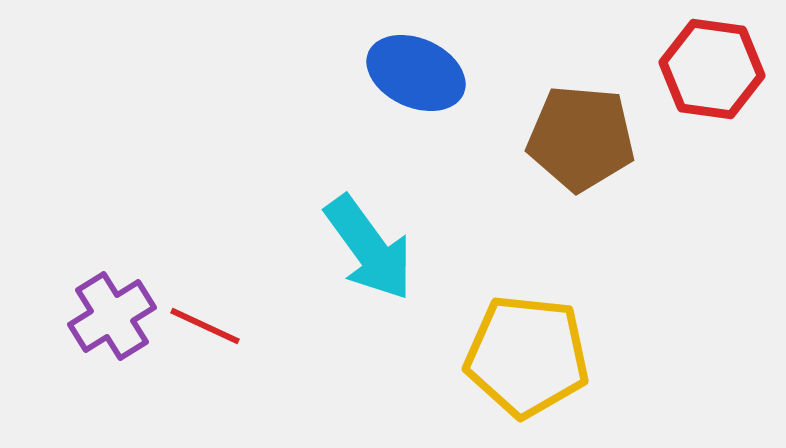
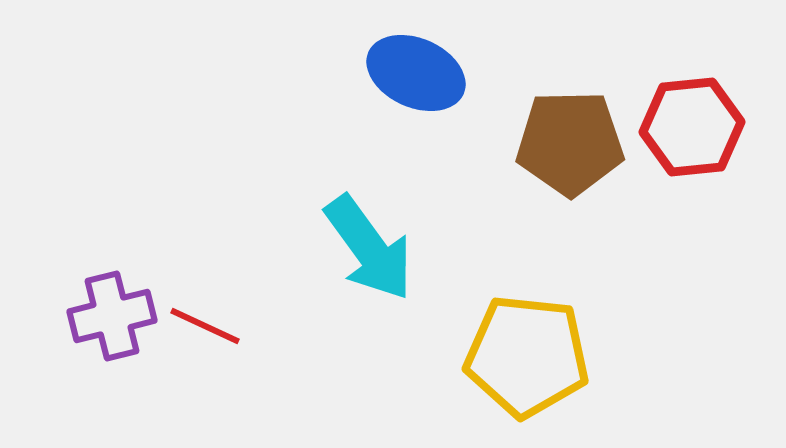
red hexagon: moved 20 px left, 58 px down; rotated 14 degrees counterclockwise
brown pentagon: moved 11 px left, 5 px down; rotated 6 degrees counterclockwise
purple cross: rotated 18 degrees clockwise
